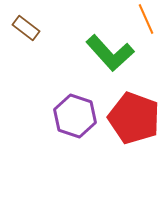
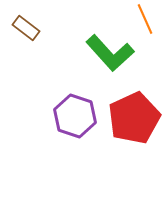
orange line: moved 1 px left
red pentagon: rotated 27 degrees clockwise
